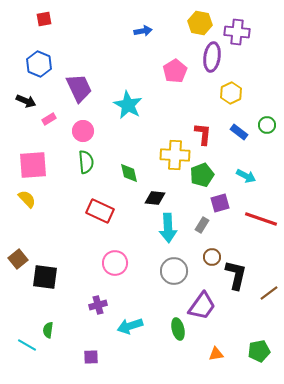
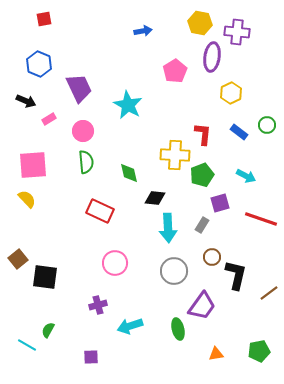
green semicircle at (48, 330): rotated 21 degrees clockwise
